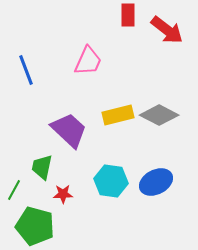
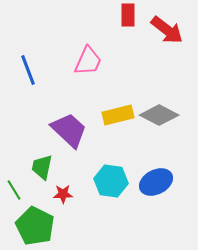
blue line: moved 2 px right
green line: rotated 60 degrees counterclockwise
green pentagon: rotated 12 degrees clockwise
